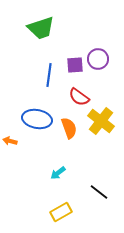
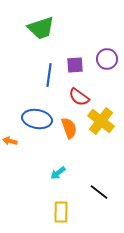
purple circle: moved 9 px right
yellow rectangle: rotated 60 degrees counterclockwise
